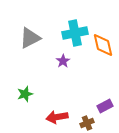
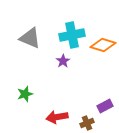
cyan cross: moved 3 px left, 2 px down
gray triangle: rotated 50 degrees clockwise
orange diamond: rotated 60 degrees counterclockwise
